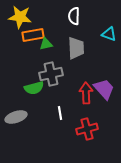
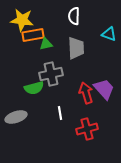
yellow star: moved 2 px right, 3 px down
red arrow: rotated 15 degrees counterclockwise
